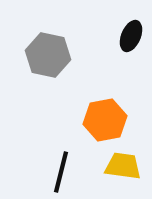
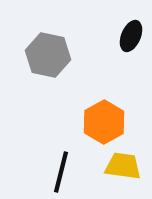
orange hexagon: moved 1 px left, 2 px down; rotated 18 degrees counterclockwise
